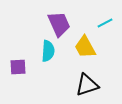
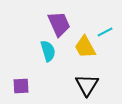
cyan line: moved 9 px down
cyan semicircle: rotated 20 degrees counterclockwise
purple square: moved 3 px right, 19 px down
black triangle: rotated 40 degrees counterclockwise
